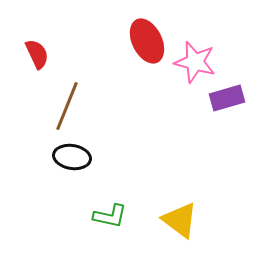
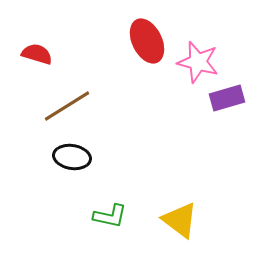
red semicircle: rotated 48 degrees counterclockwise
pink star: moved 3 px right
brown line: rotated 36 degrees clockwise
